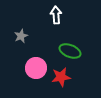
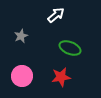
white arrow: rotated 54 degrees clockwise
green ellipse: moved 3 px up
pink circle: moved 14 px left, 8 px down
